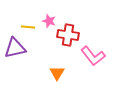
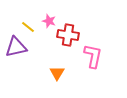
yellow line: rotated 32 degrees clockwise
purple triangle: moved 1 px right, 1 px up
pink L-shape: rotated 130 degrees counterclockwise
